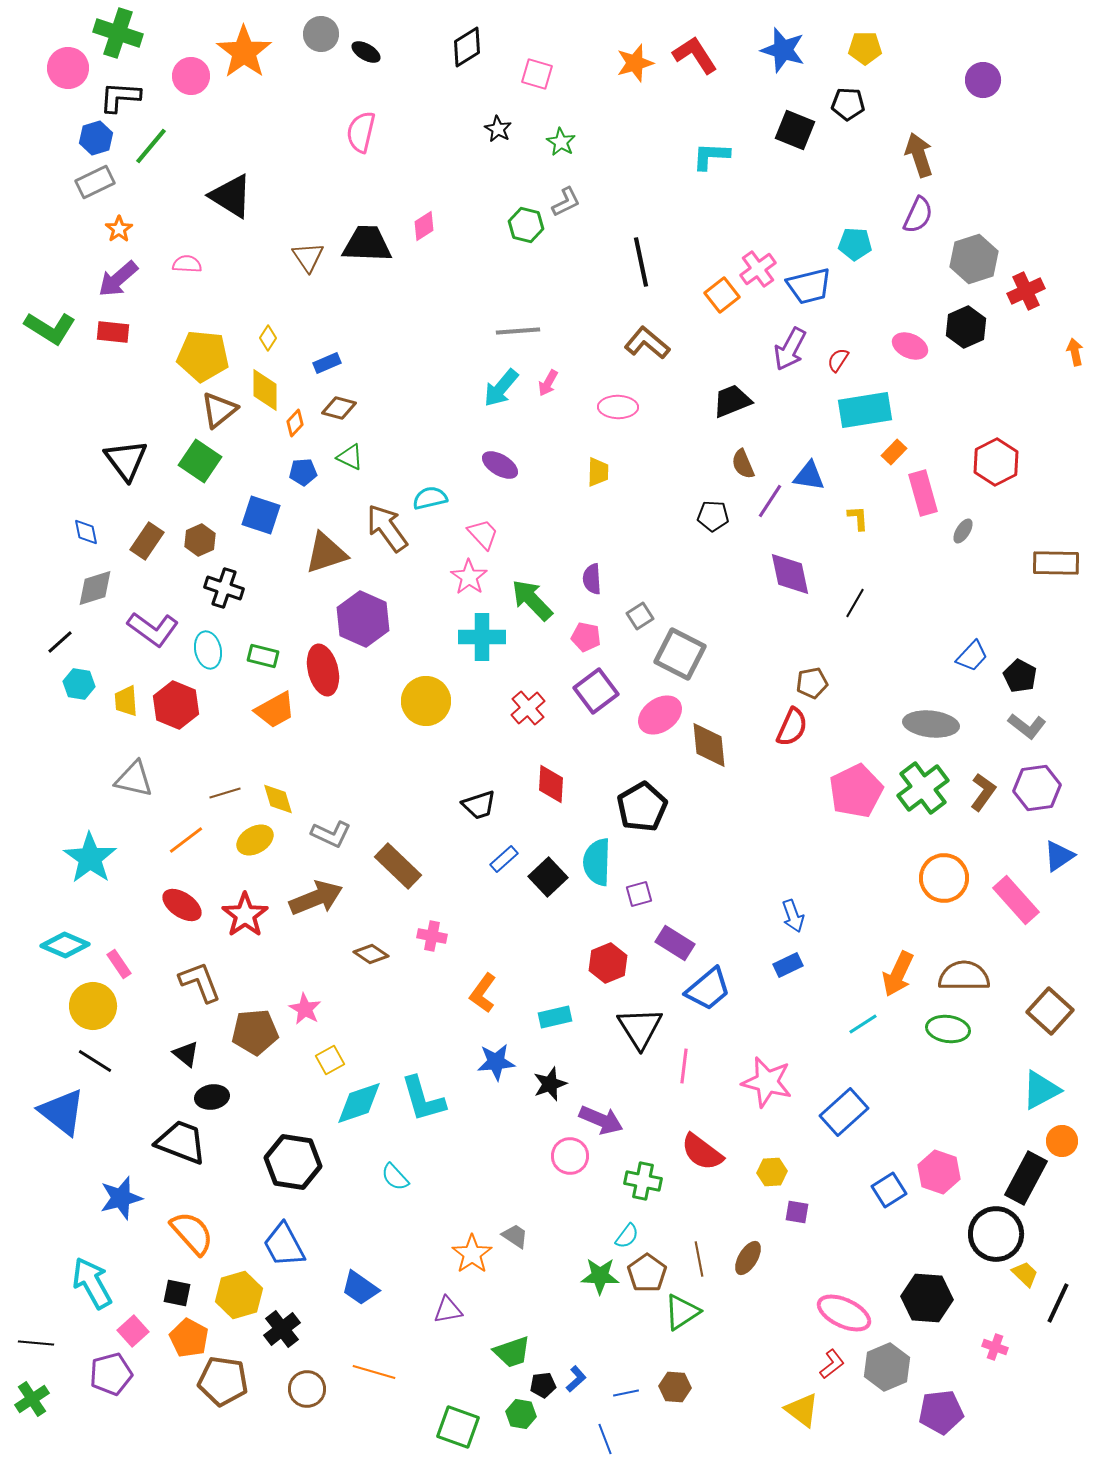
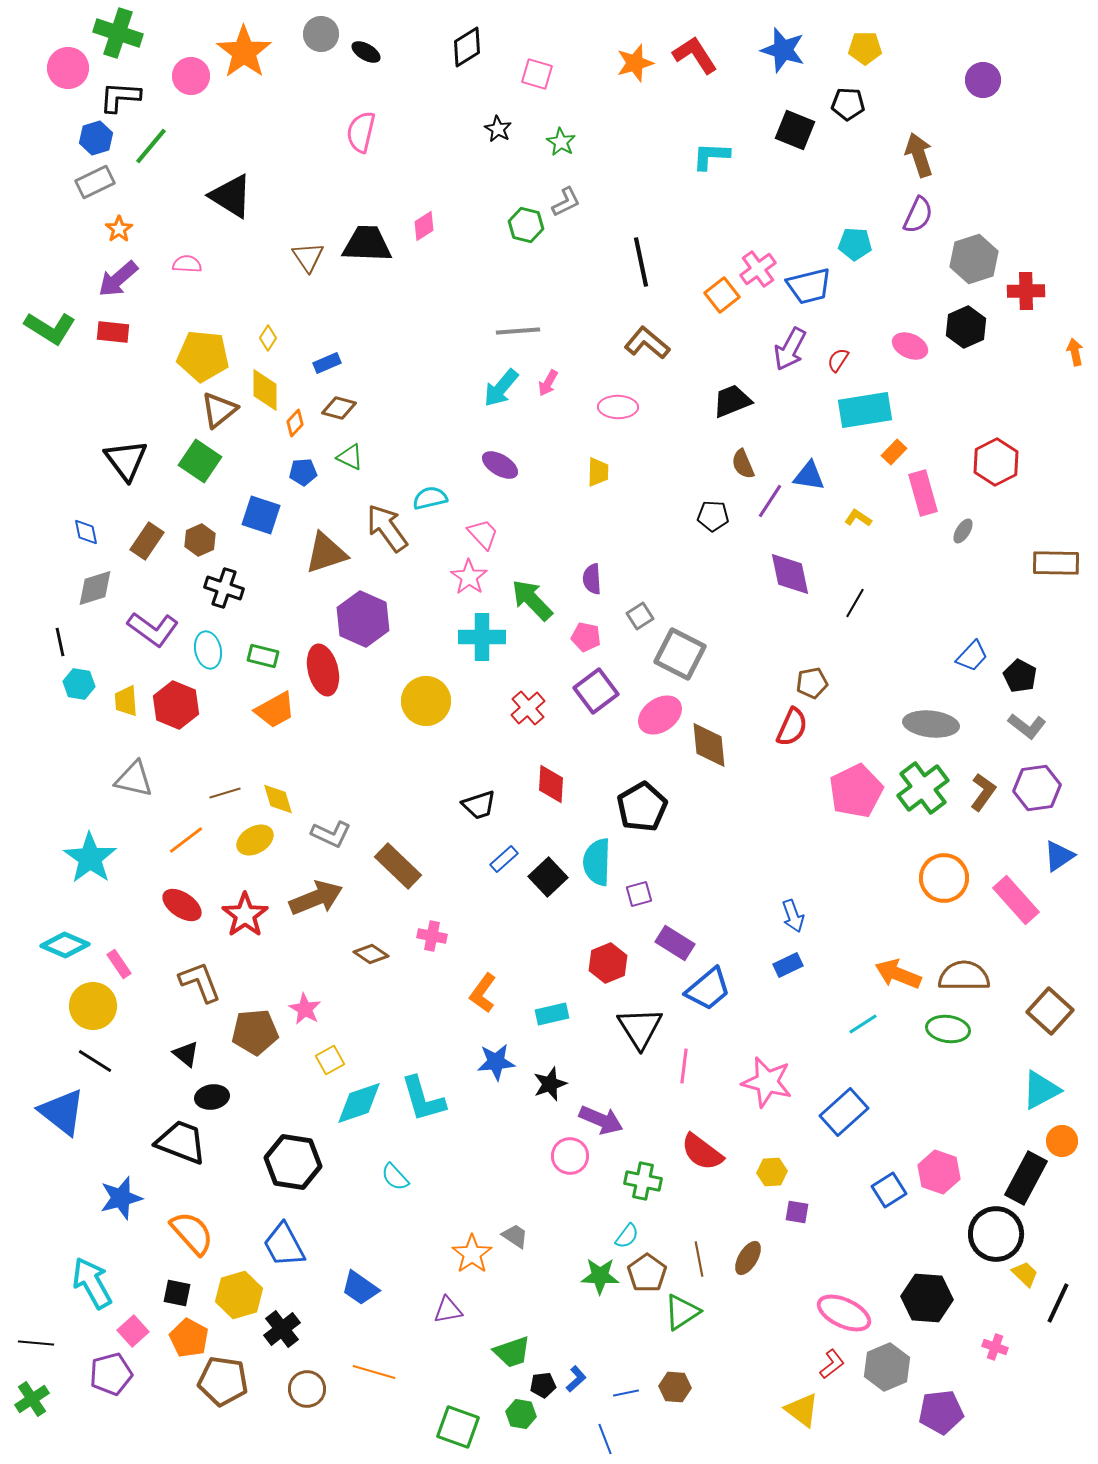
red cross at (1026, 291): rotated 24 degrees clockwise
yellow L-shape at (858, 518): rotated 52 degrees counterclockwise
black line at (60, 642): rotated 60 degrees counterclockwise
orange arrow at (898, 974): rotated 87 degrees clockwise
cyan rectangle at (555, 1017): moved 3 px left, 3 px up
